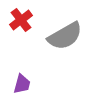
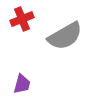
red cross: moved 1 px right, 1 px up; rotated 15 degrees clockwise
